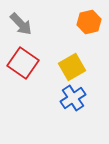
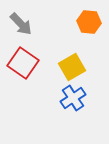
orange hexagon: rotated 20 degrees clockwise
